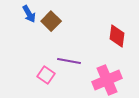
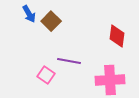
pink cross: moved 3 px right; rotated 20 degrees clockwise
